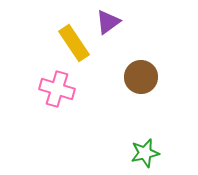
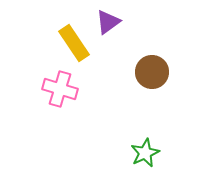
brown circle: moved 11 px right, 5 px up
pink cross: moved 3 px right
green star: rotated 12 degrees counterclockwise
